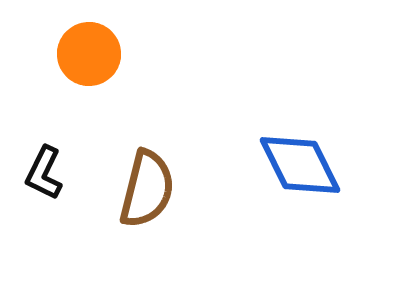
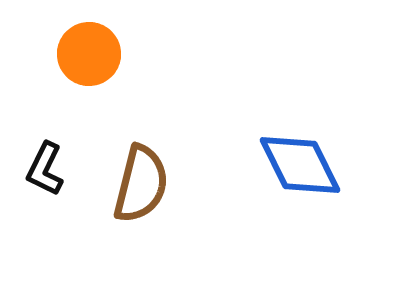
black L-shape: moved 1 px right, 4 px up
brown semicircle: moved 6 px left, 5 px up
